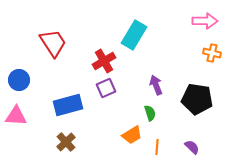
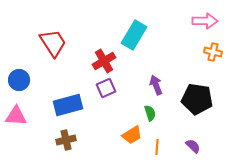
orange cross: moved 1 px right, 1 px up
brown cross: moved 2 px up; rotated 30 degrees clockwise
purple semicircle: moved 1 px right, 1 px up
